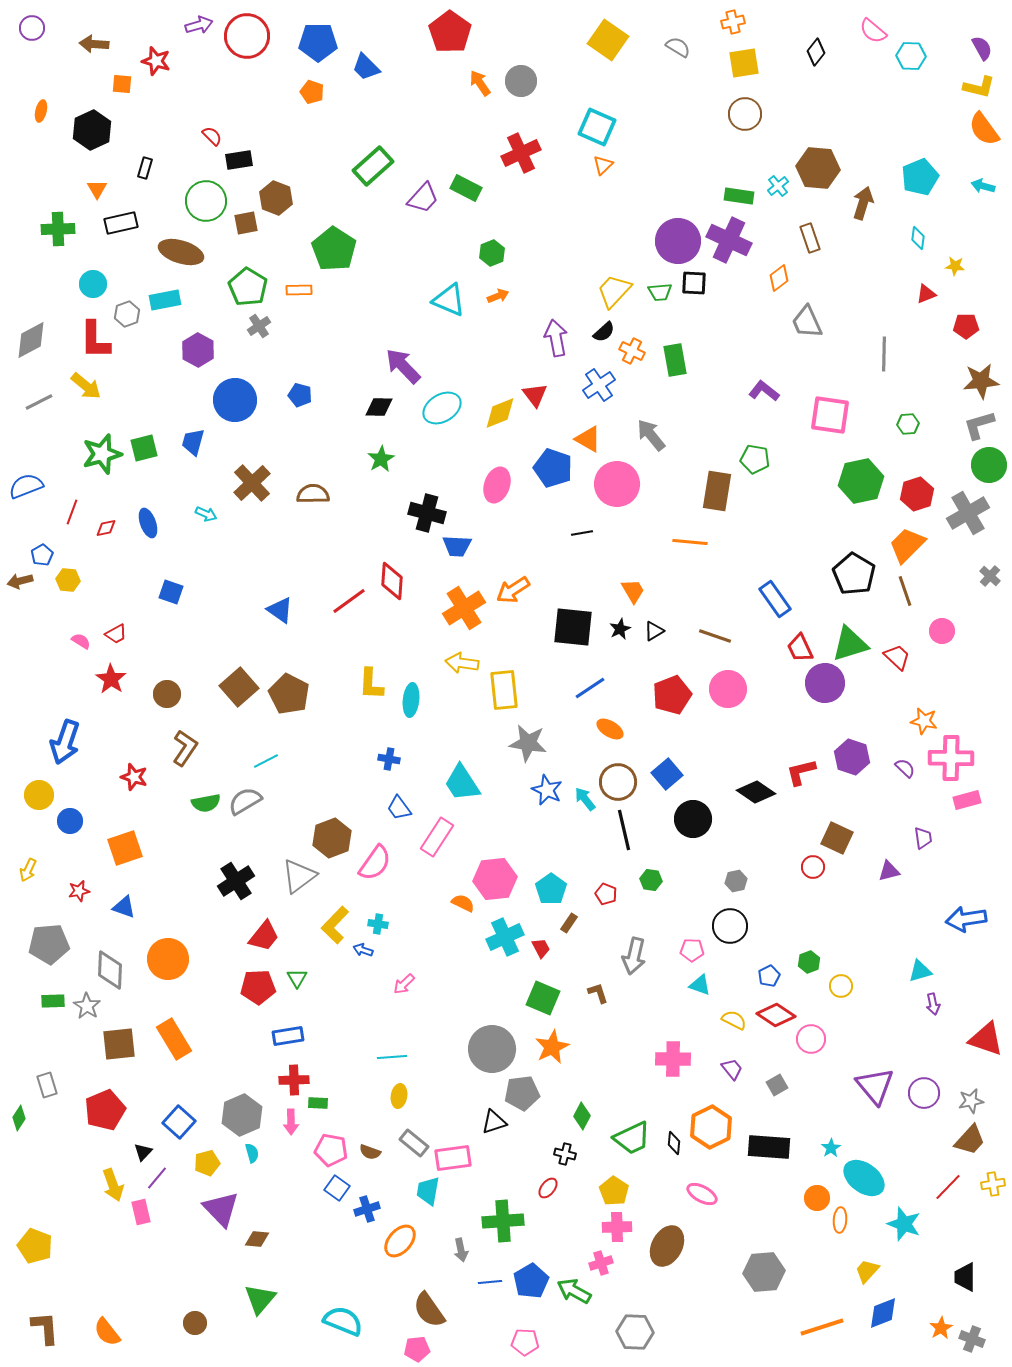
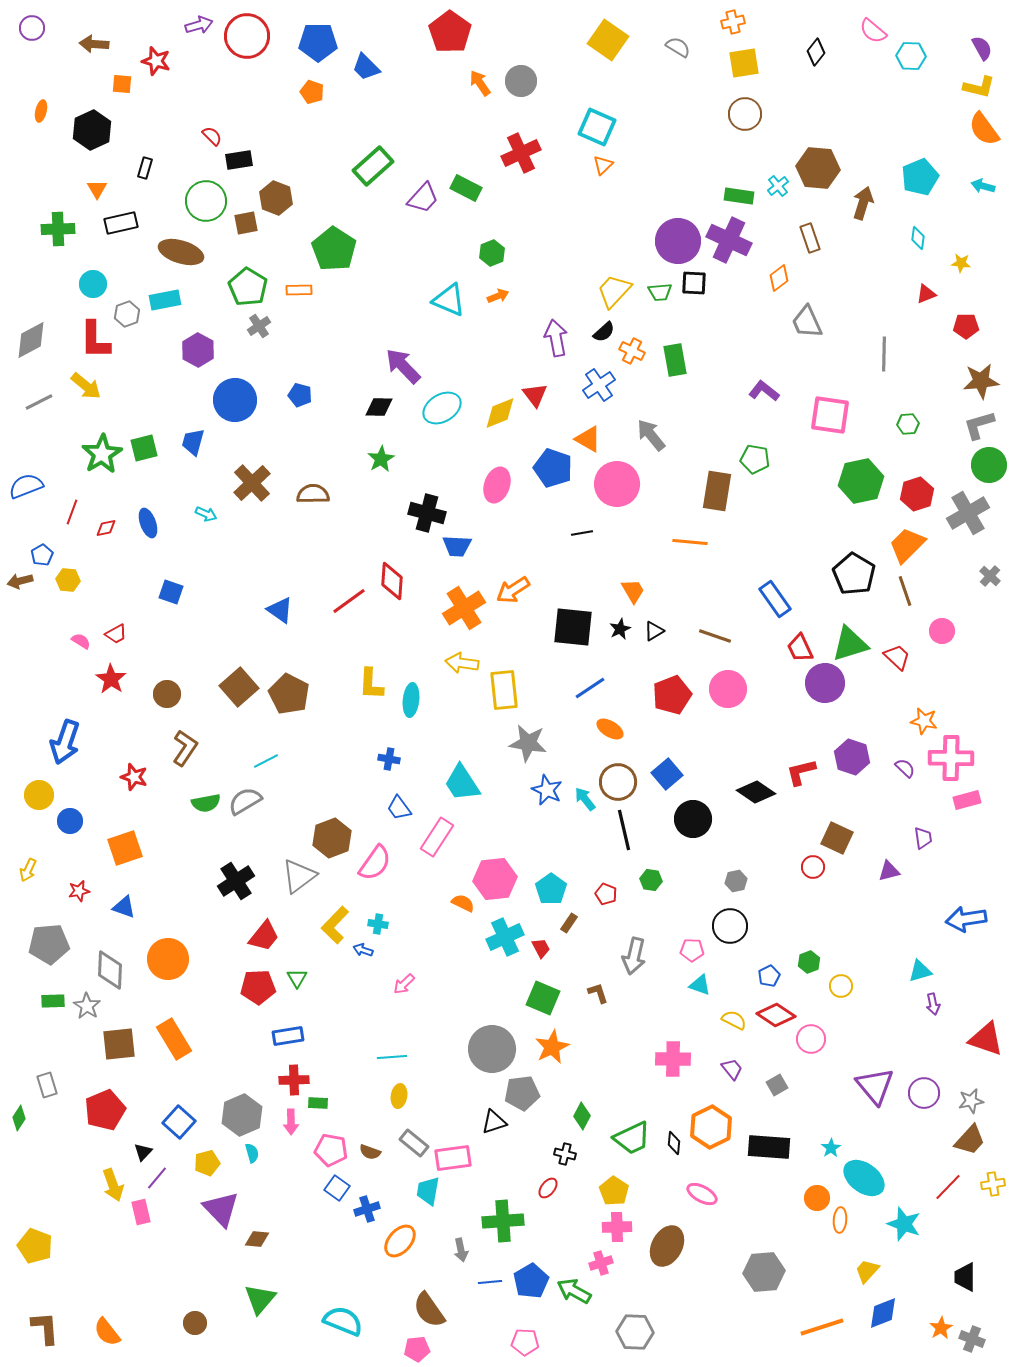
yellow star at (955, 266): moved 6 px right, 3 px up
green star at (102, 454): rotated 15 degrees counterclockwise
